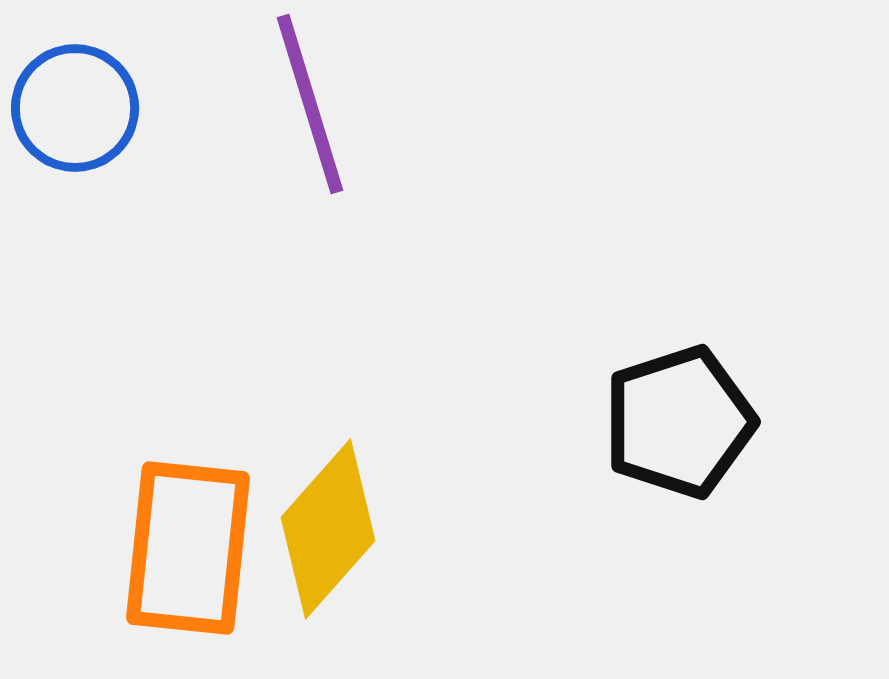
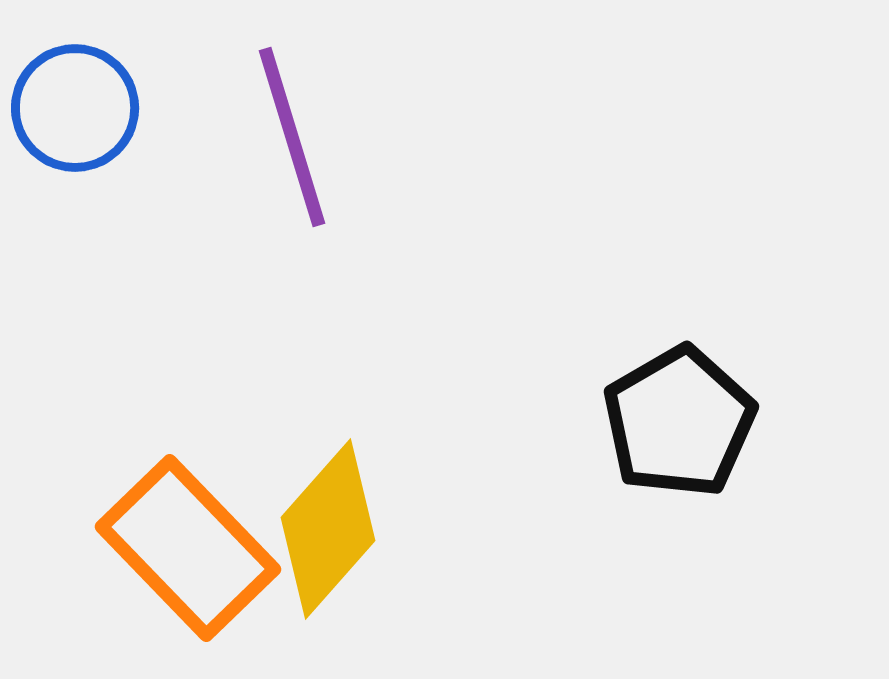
purple line: moved 18 px left, 33 px down
black pentagon: rotated 12 degrees counterclockwise
orange rectangle: rotated 50 degrees counterclockwise
